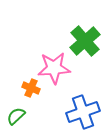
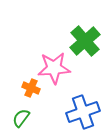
green semicircle: moved 5 px right, 2 px down; rotated 12 degrees counterclockwise
